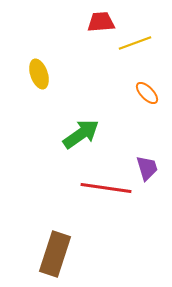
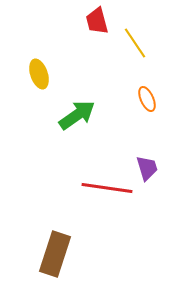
red trapezoid: moved 4 px left, 1 px up; rotated 100 degrees counterclockwise
yellow line: rotated 76 degrees clockwise
orange ellipse: moved 6 px down; rotated 20 degrees clockwise
green arrow: moved 4 px left, 19 px up
red line: moved 1 px right
